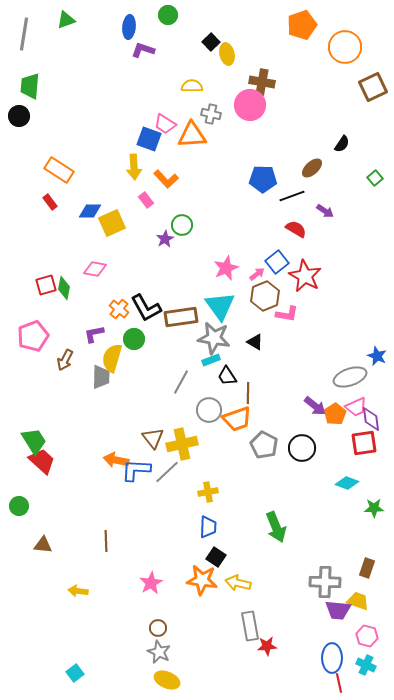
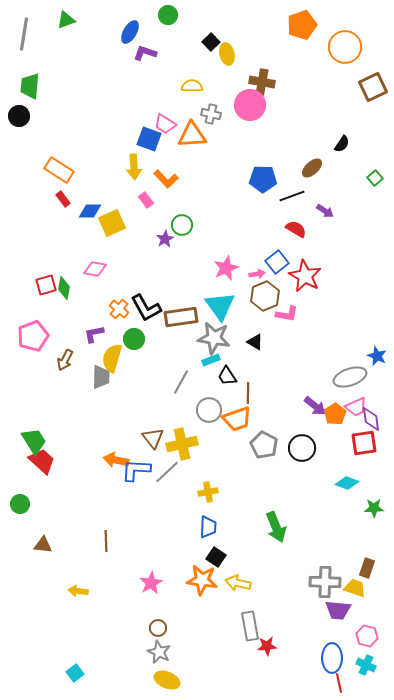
blue ellipse at (129, 27): moved 1 px right, 5 px down; rotated 25 degrees clockwise
purple L-shape at (143, 50): moved 2 px right, 3 px down
red rectangle at (50, 202): moved 13 px right, 3 px up
pink arrow at (257, 274): rotated 28 degrees clockwise
green circle at (19, 506): moved 1 px right, 2 px up
yellow trapezoid at (358, 601): moved 3 px left, 13 px up
